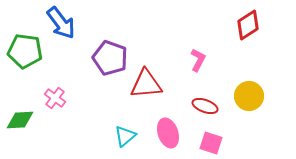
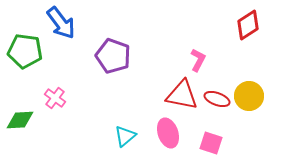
purple pentagon: moved 3 px right, 2 px up
red triangle: moved 36 px right, 11 px down; rotated 16 degrees clockwise
red ellipse: moved 12 px right, 7 px up
